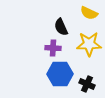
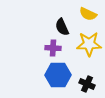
yellow semicircle: moved 1 px left, 1 px down
black semicircle: moved 1 px right
blue hexagon: moved 2 px left, 1 px down
